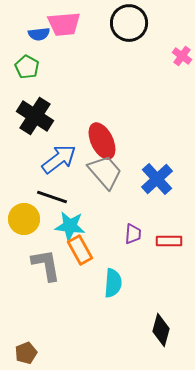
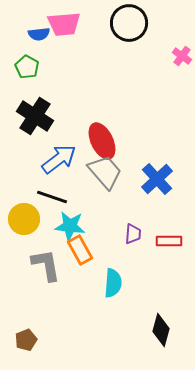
brown pentagon: moved 13 px up
